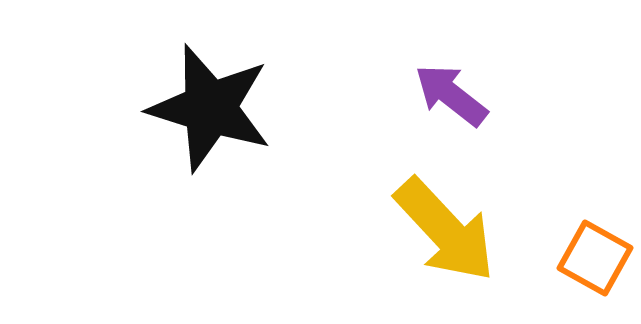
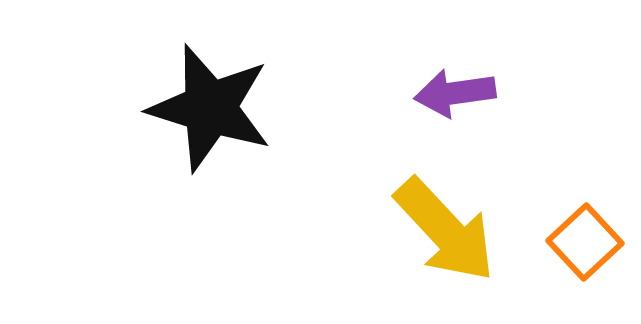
purple arrow: moved 4 px right, 2 px up; rotated 46 degrees counterclockwise
orange square: moved 10 px left, 16 px up; rotated 18 degrees clockwise
